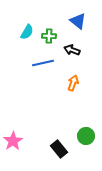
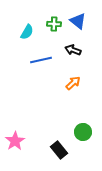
green cross: moved 5 px right, 12 px up
black arrow: moved 1 px right
blue line: moved 2 px left, 3 px up
orange arrow: rotated 28 degrees clockwise
green circle: moved 3 px left, 4 px up
pink star: moved 2 px right
black rectangle: moved 1 px down
